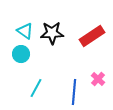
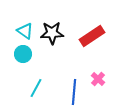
cyan circle: moved 2 px right
